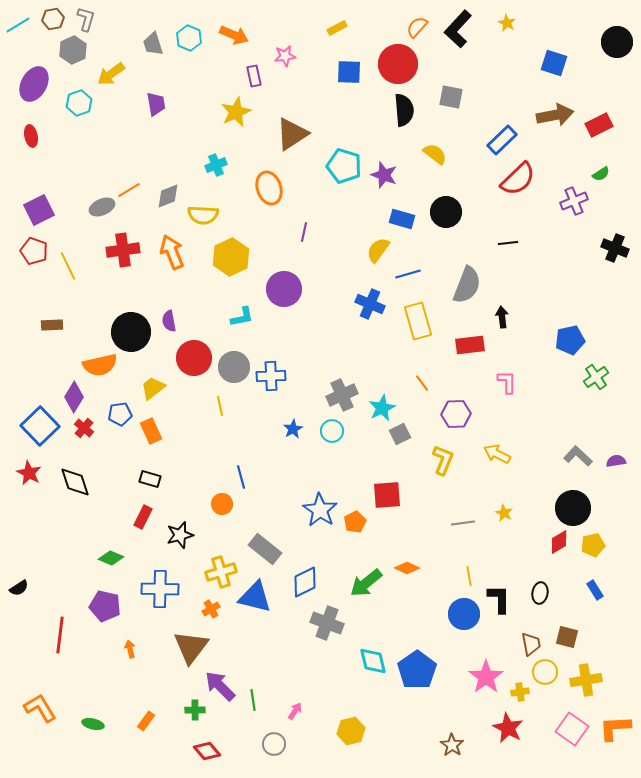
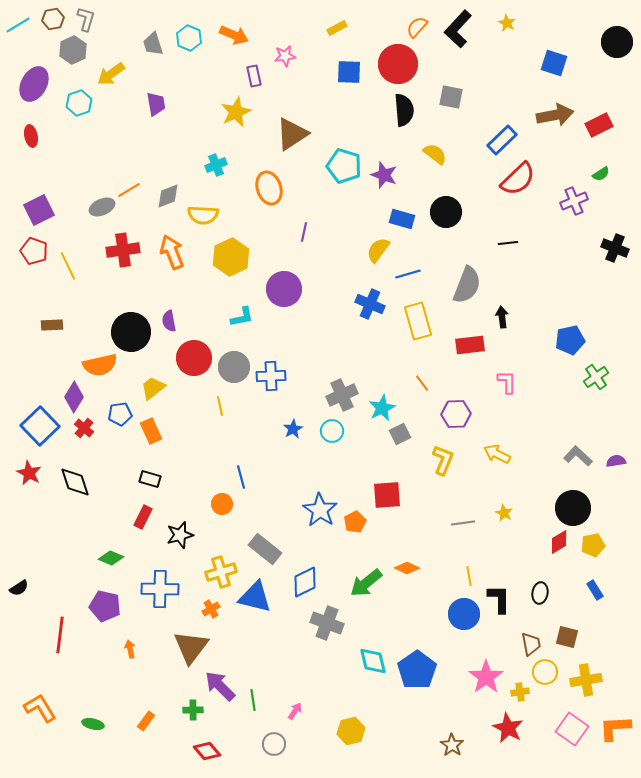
green cross at (195, 710): moved 2 px left
